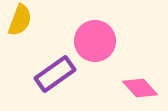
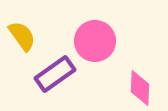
yellow semicircle: moved 2 px right, 16 px down; rotated 56 degrees counterclockwise
pink diamond: rotated 45 degrees clockwise
